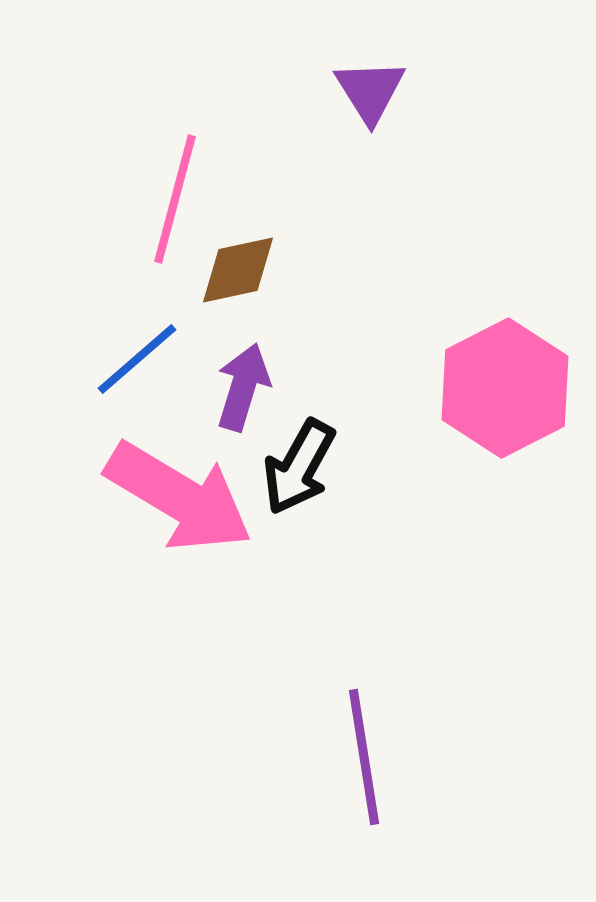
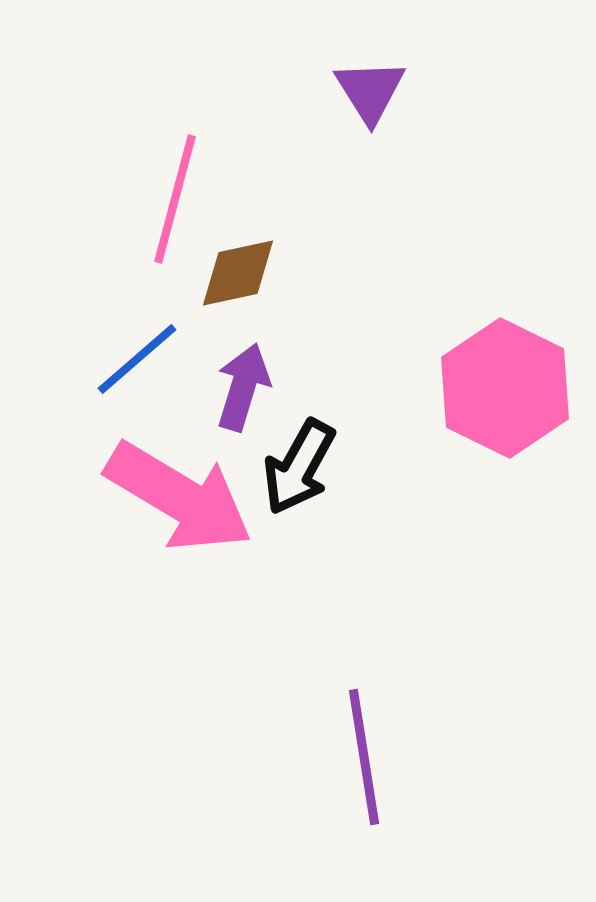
brown diamond: moved 3 px down
pink hexagon: rotated 7 degrees counterclockwise
